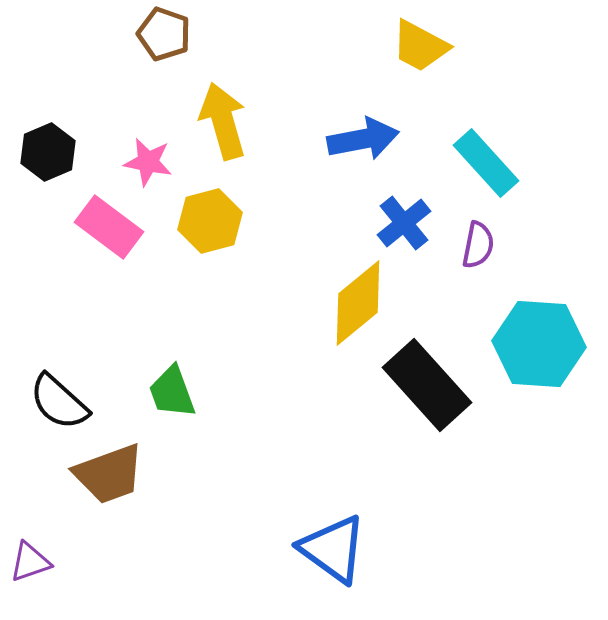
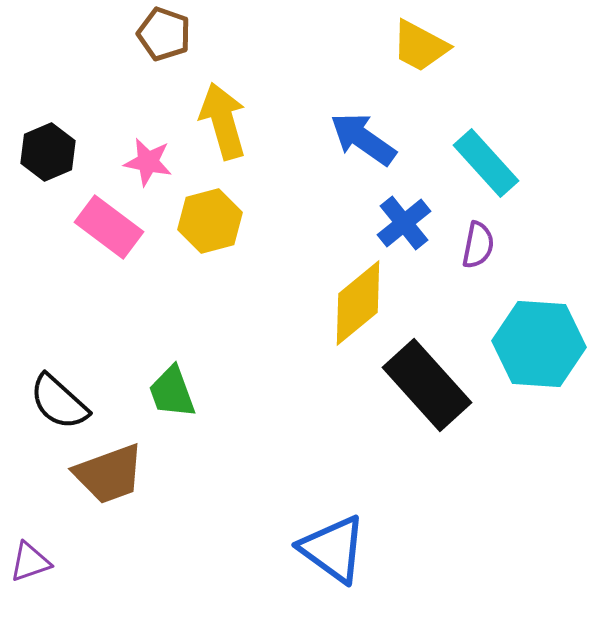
blue arrow: rotated 134 degrees counterclockwise
